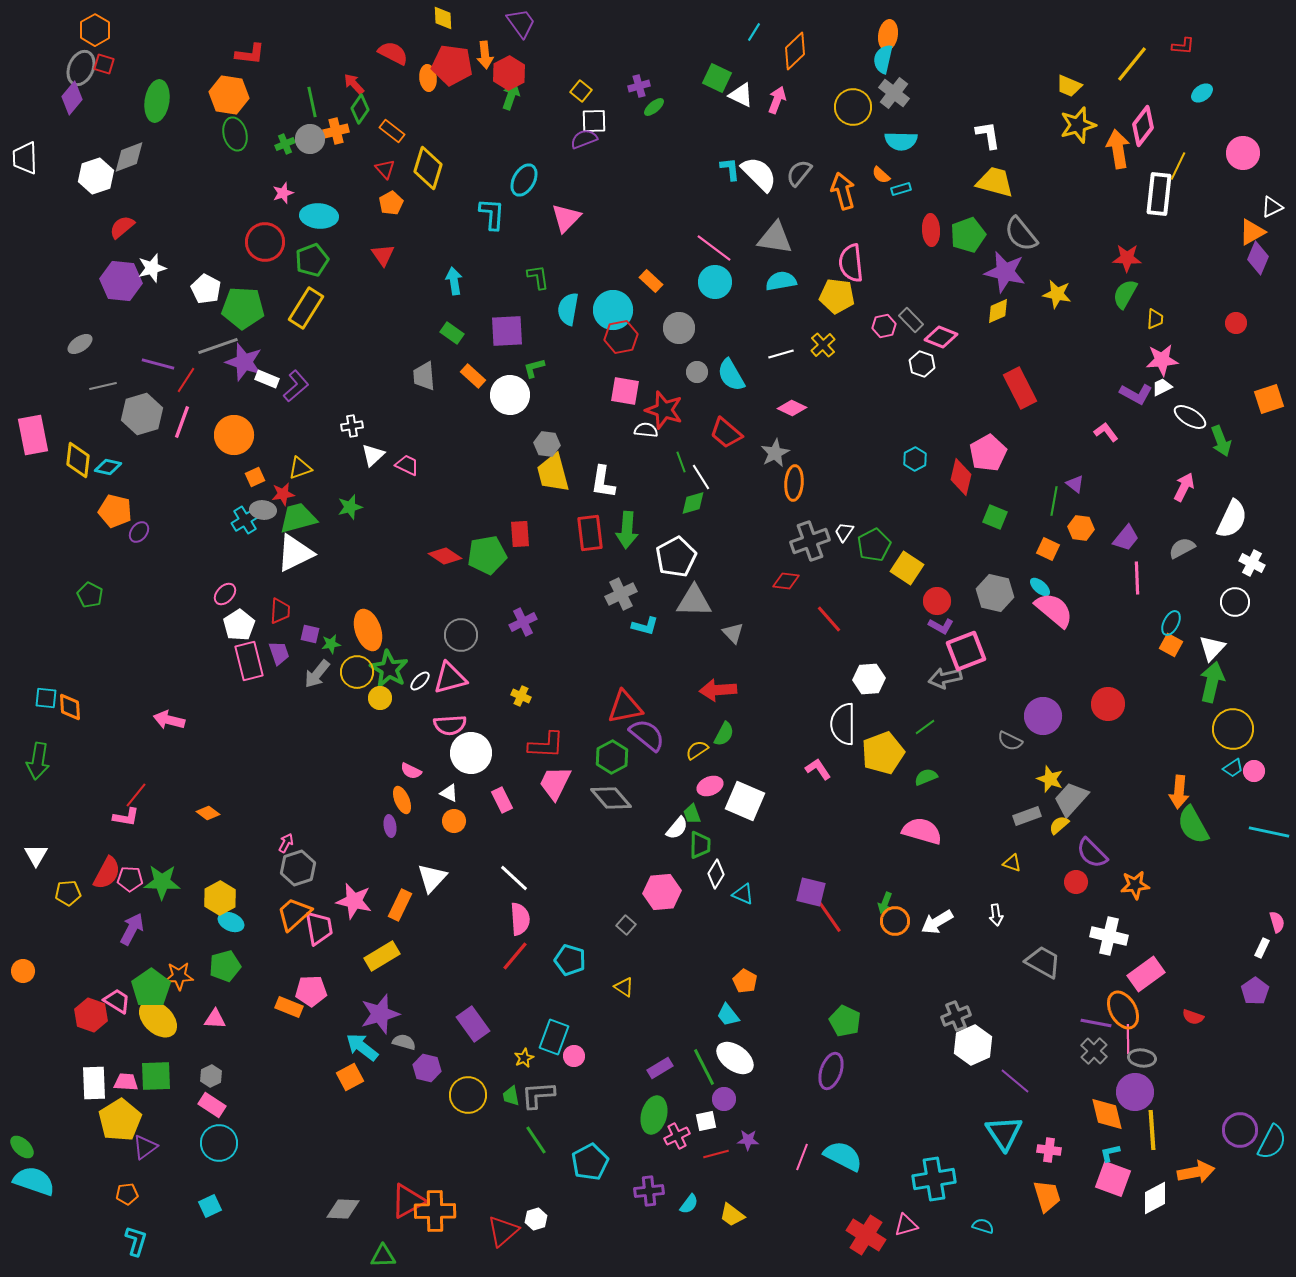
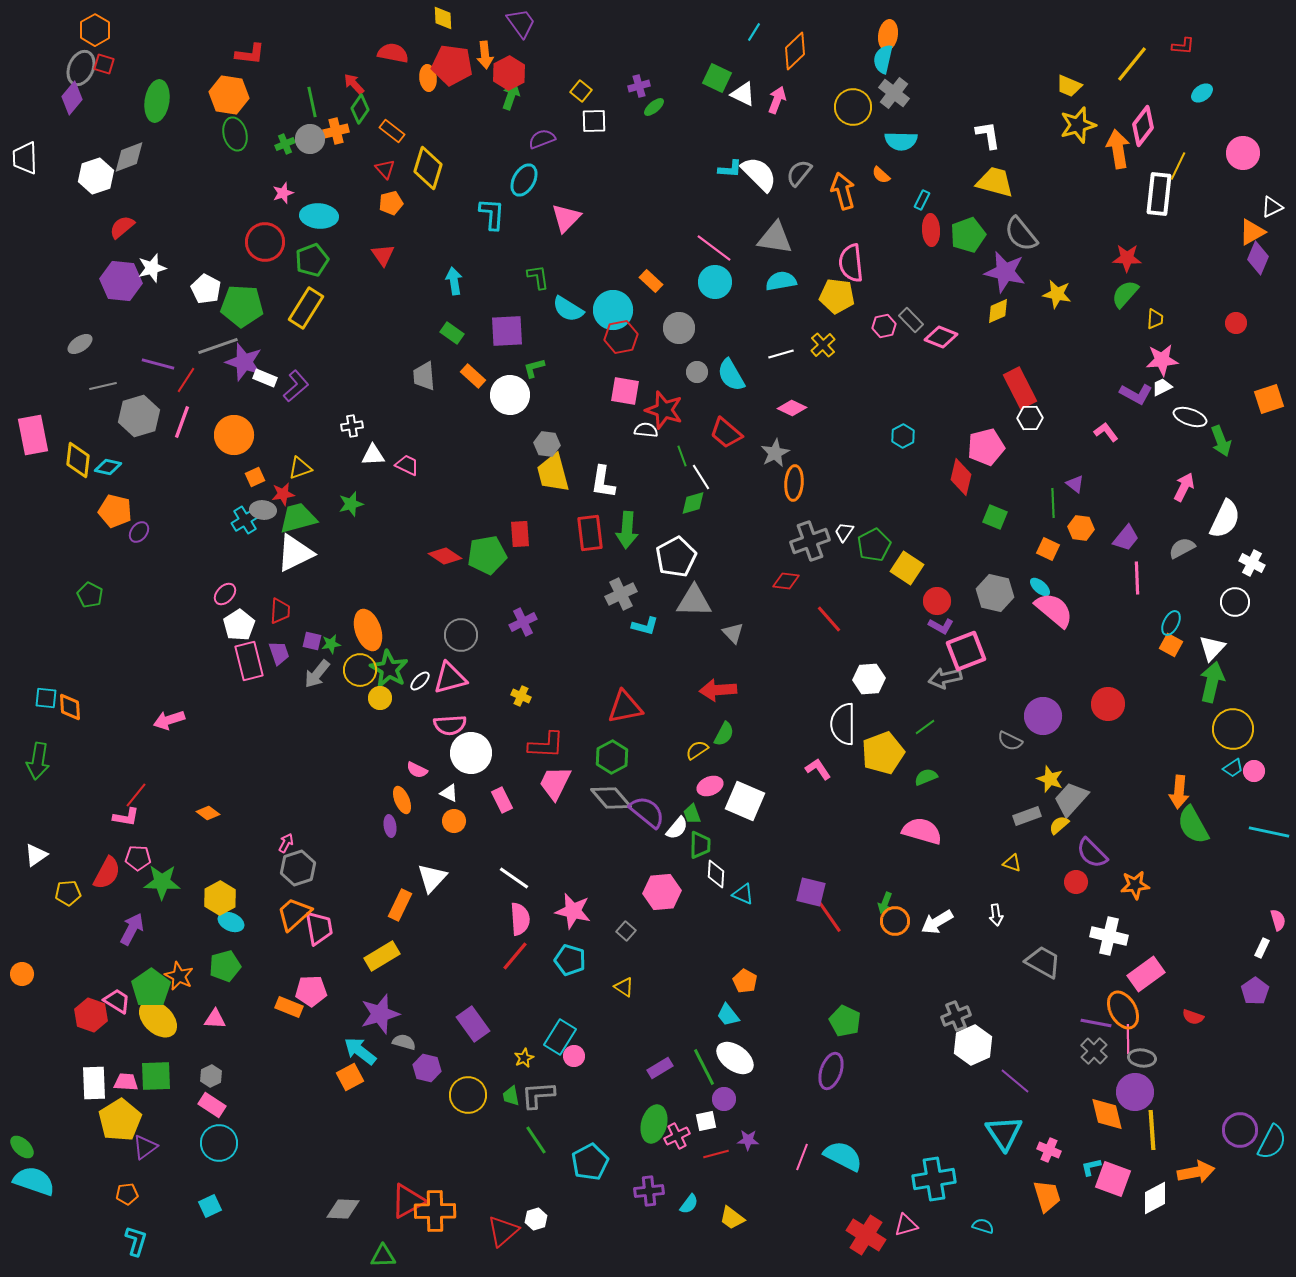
red semicircle at (393, 53): rotated 16 degrees counterclockwise
white triangle at (741, 95): moved 2 px right, 1 px up
purple semicircle at (584, 139): moved 42 px left
cyan L-shape at (730, 169): rotated 100 degrees clockwise
cyan rectangle at (901, 189): moved 21 px right, 11 px down; rotated 48 degrees counterclockwise
orange pentagon at (391, 203): rotated 15 degrees clockwise
green semicircle at (1125, 294): rotated 12 degrees clockwise
green pentagon at (243, 308): moved 1 px left, 2 px up
cyan semicircle at (568, 309): rotated 68 degrees counterclockwise
white hexagon at (922, 364): moved 108 px right, 54 px down; rotated 20 degrees counterclockwise
white rectangle at (267, 379): moved 2 px left, 1 px up
gray hexagon at (142, 414): moved 3 px left, 2 px down
white ellipse at (1190, 417): rotated 12 degrees counterclockwise
pink pentagon at (988, 453): moved 2 px left, 6 px up; rotated 15 degrees clockwise
white triangle at (373, 455): rotated 40 degrees clockwise
cyan hexagon at (915, 459): moved 12 px left, 23 px up
green line at (681, 462): moved 1 px right, 6 px up
green line at (1054, 501): moved 1 px left, 2 px down; rotated 12 degrees counterclockwise
green star at (350, 507): moved 1 px right, 3 px up
white semicircle at (1232, 519): moved 7 px left
purple square at (310, 634): moved 2 px right, 7 px down
yellow circle at (357, 672): moved 3 px right, 2 px up
pink arrow at (169, 720): rotated 32 degrees counterclockwise
purple semicircle at (647, 735): moved 77 px down
pink semicircle at (411, 771): moved 6 px right, 1 px up
white triangle at (36, 855): rotated 25 degrees clockwise
white diamond at (716, 874): rotated 28 degrees counterclockwise
white line at (514, 878): rotated 8 degrees counterclockwise
pink pentagon at (130, 879): moved 8 px right, 21 px up
pink star at (354, 901): moved 219 px right, 10 px down
pink semicircle at (1277, 922): moved 1 px right, 2 px up
gray square at (626, 925): moved 6 px down
orange circle at (23, 971): moved 1 px left, 3 px down
orange star at (179, 976): rotated 28 degrees clockwise
cyan rectangle at (554, 1037): moved 6 px right; rotated 12 degrees clockwise
cyan arrow at (362, 1047): moved 2 px left, 4 px down
green ellipse at (654, 1115): moved 9 px down
pink cross at (1049, 1150): rotated 15 degrees clockwise
cyan L-shape at (1110, 1153): moved 19 px left, 14 px down
yellow trapezoid at (732, 1215): moved 3 px down
